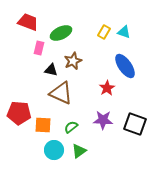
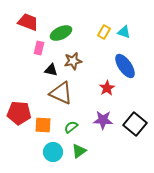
brown star: rotated 12 degrees clockwise
black square: rotated 20 degrees clockwise
cyan circle: moved 1 px left, 2 px down
